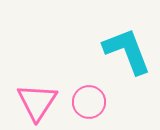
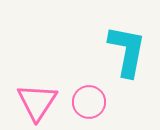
cyan L-shape: rotated 32 degrees clockwise
